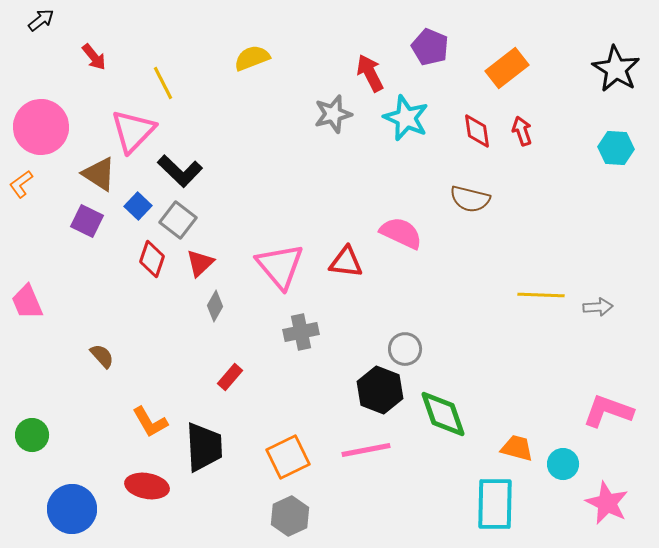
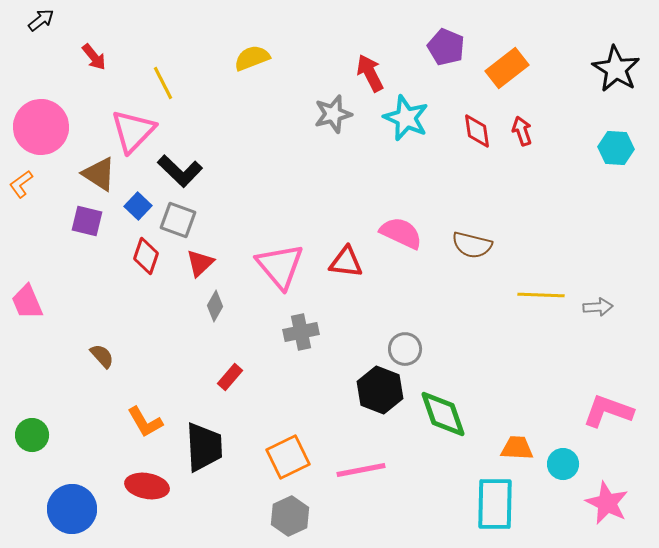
purple pentagon at (430, 47): moved 16 px right
brown semicircle at (470, 199): moved 2 px right, 46 px down
gray square at (178, 220): rotated 18 degrees counterclockwise
purple square at (87, 221): rotated 12 degrees counterclockwise
red diamond at (152, 259): moved 6 px left, 3 px up
orange L-shape at (150, 422): moved 5 px left
orange trapezoid at (517, 448): rotated 12 degrees counterclockwise
pink line at (366, 450): moved 5 px left, 20 px down
